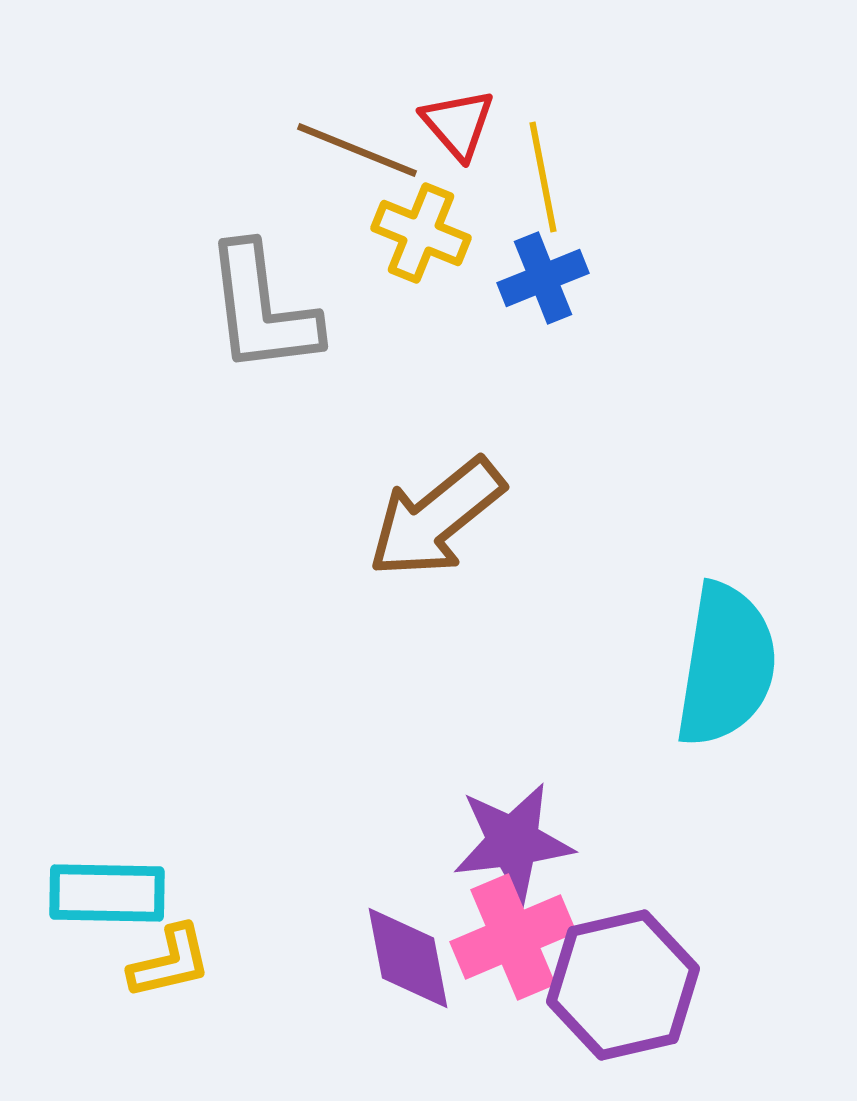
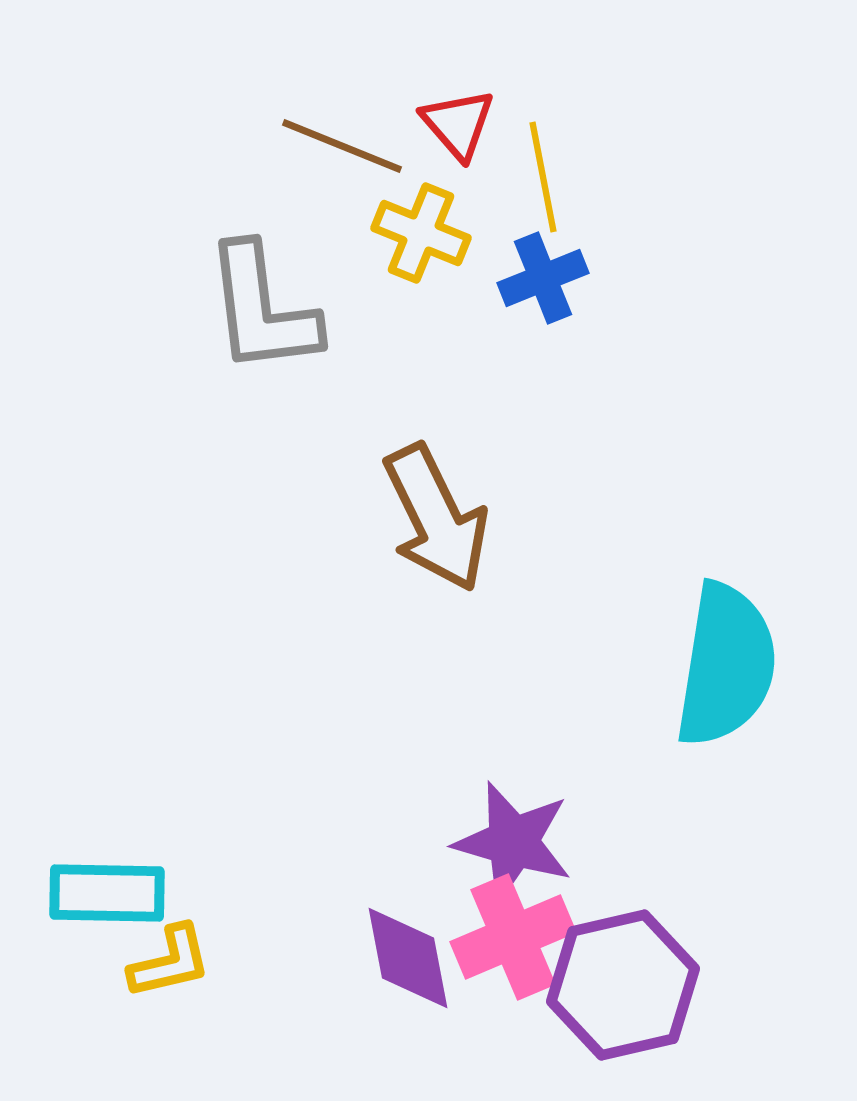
brown line: moved 15 px left, 4 px up
brown arrow: rotated 77 degrees counterclockwise
purple star: rotated 23 degrees clockwise
